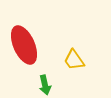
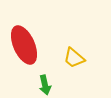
yellow trapezoid: moved 2 px up; rotated 15 degrees counterclockwise
